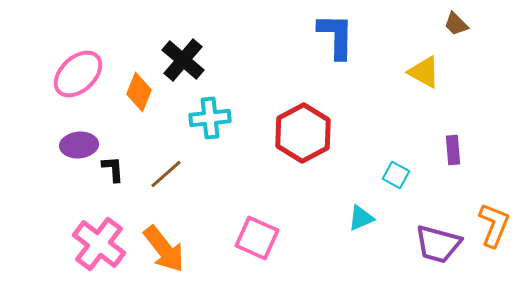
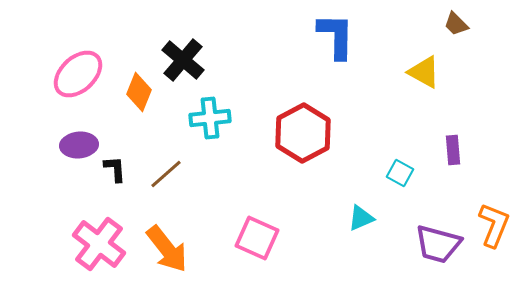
black L-shape: moved 2 px right
cyan square: moved 4 px right, 2 px up
orange arrow: moved 3 px right
